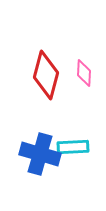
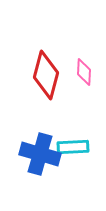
pink diamond: moved 1 px up
